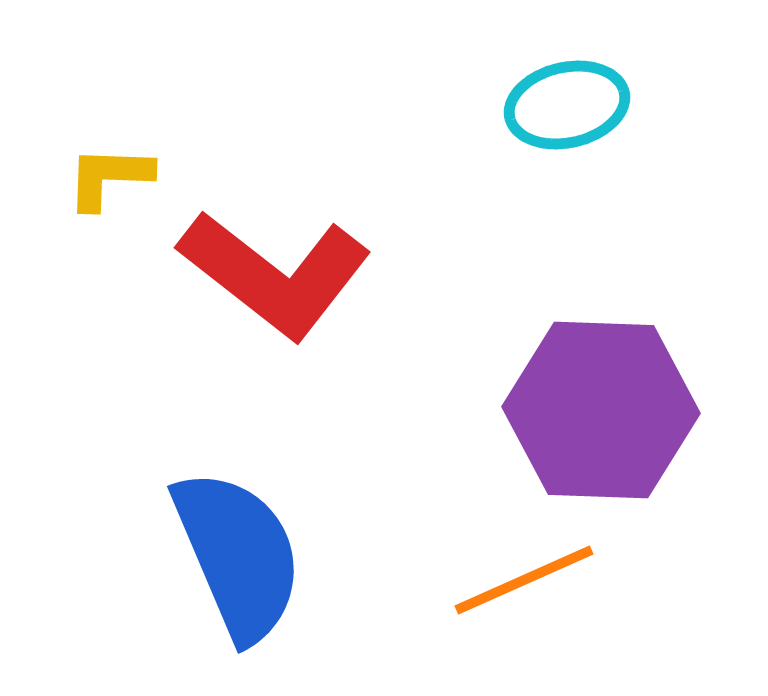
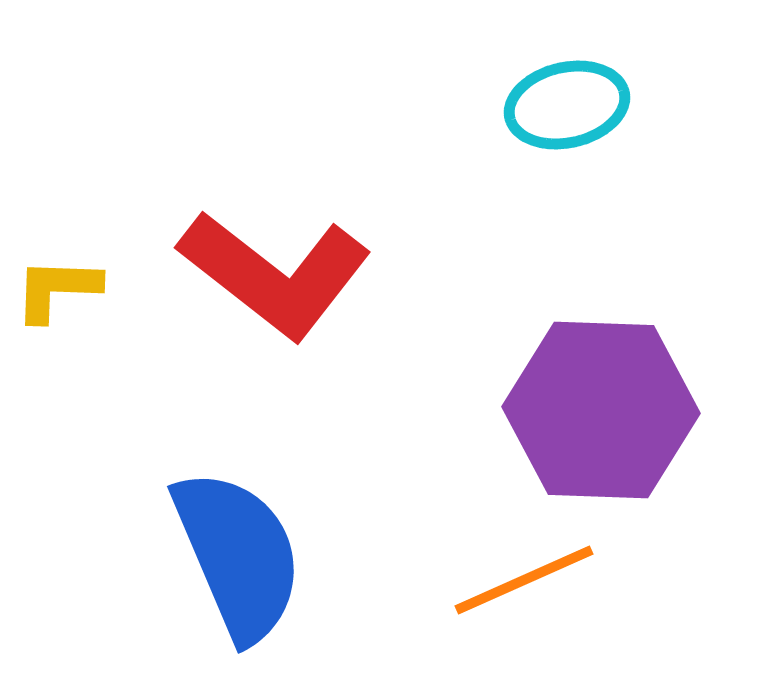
yellow L-shape: moved 52 px left, 112 px down
